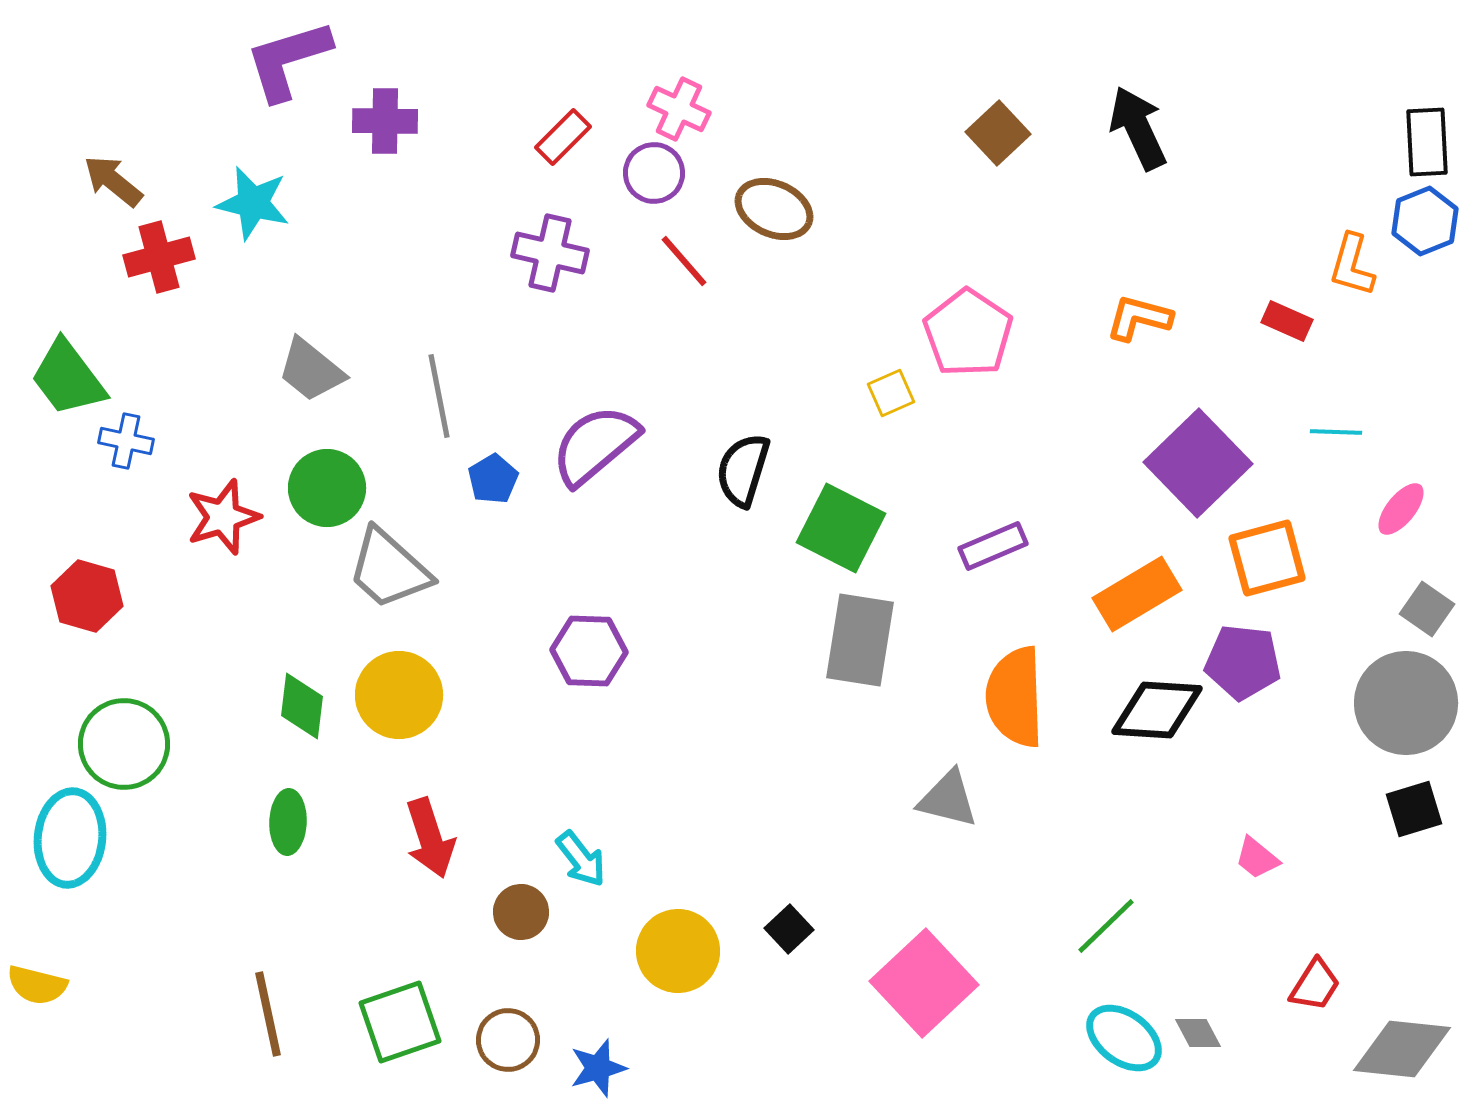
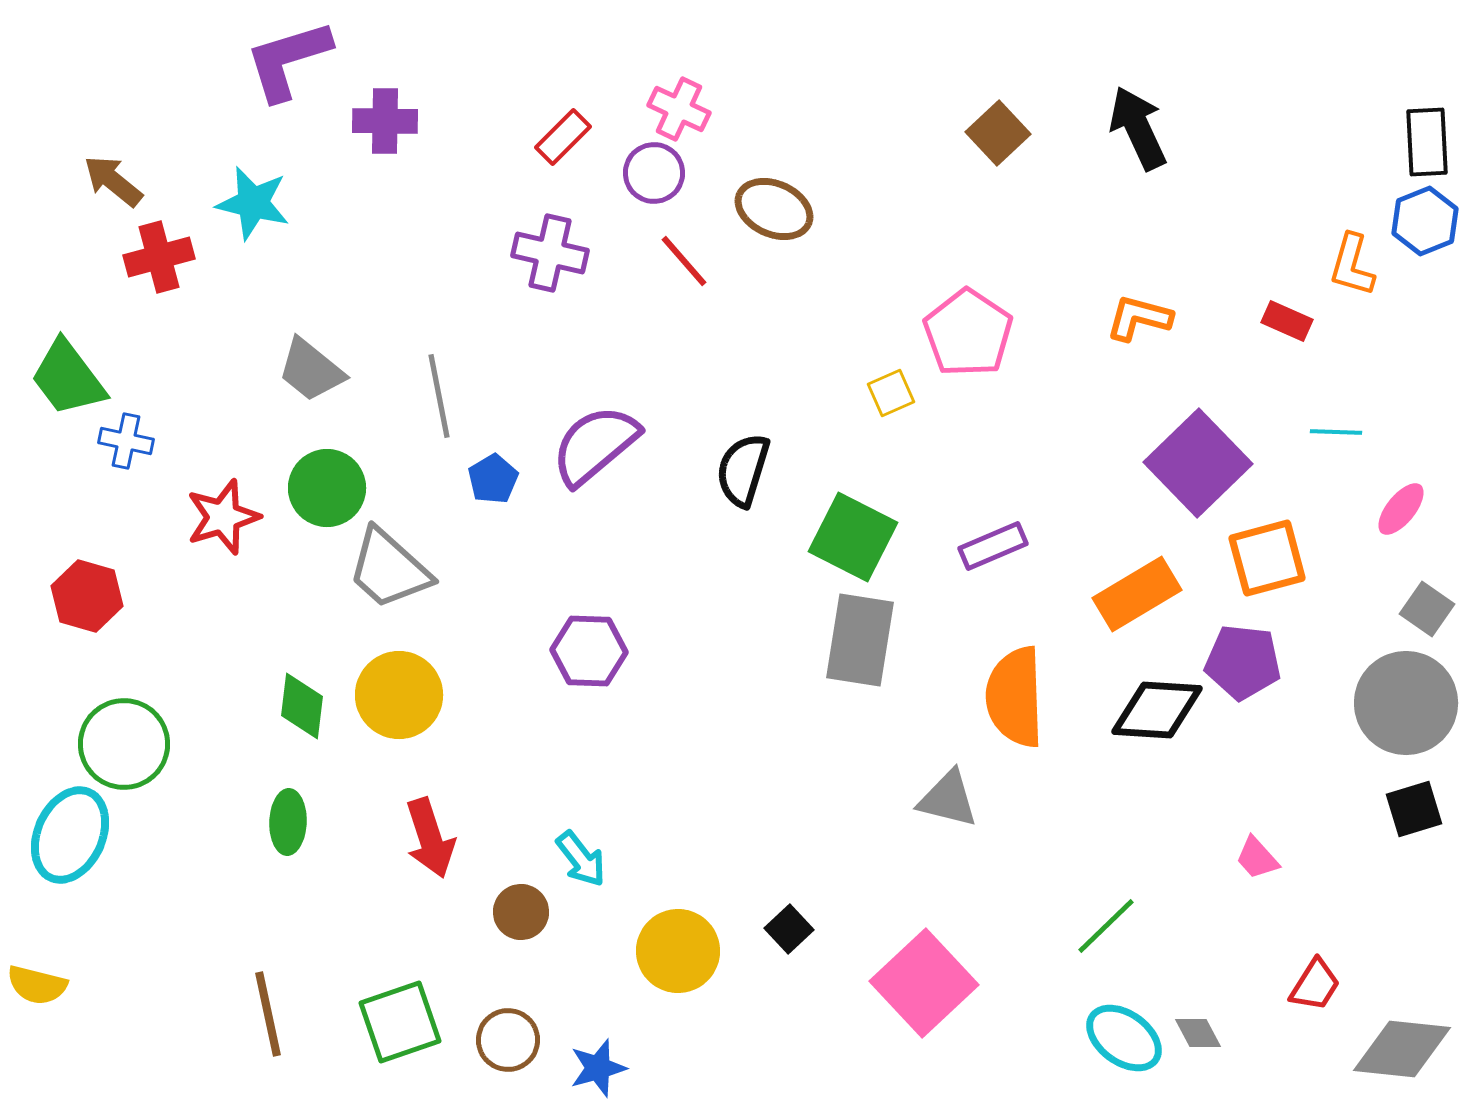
green square at (841, 528): moved 12 px right, 9 px down
cyan ellipse at (70, 838): moved 3 px up; rotated 18 degrees clockwise
pink trapezoid at (1257, 858): rotated 9 degrees clockwise
